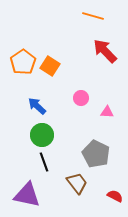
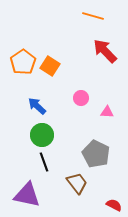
red semicircle: moved 1 px left, 9 px down
